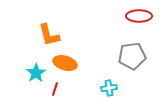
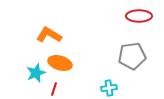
orange L-shape: rotated 135 degrees clockwise
orange ellipse: moved 5 px left
cyan star: rotated 12 degrees clockwise
red line: moved 1 px left
